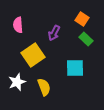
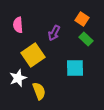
white star: moved 1 px right, 4 px up
yellow semicircle: moved 5 px left, 4 px down
